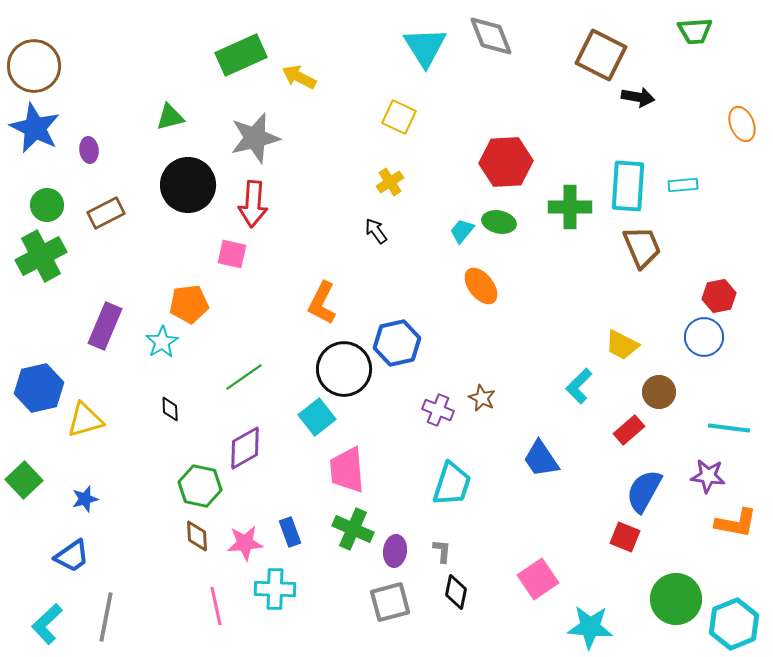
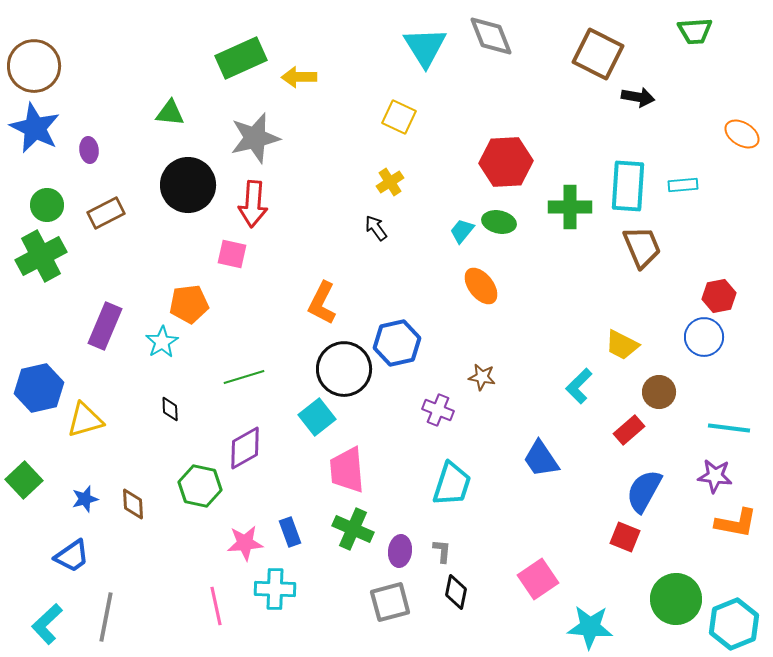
green rectangle at (241, 55): moved 3 px down
brown square at (601, 55): moved 3 px left, 1 px up
yellow arrow at (299, 77): rotated 28 degrees counterclockwise
green triangle at (170, 117): moved 4 px up; rotated 20 degrees clockwise
orange ellipse at (742, 124): moved 10 px down; rotated 36 degrees counterclockwise
black arrow at (376, 231): moved 3 px up
green line at (244, 377): rotated 18 degrees clockwise
brown star at (482, 398): moved 21 px up; rotated 16 degrees counterclockwise
purple star at (708, 476): moved 7 px right
brown diamond at (197, 536): moved 64 px left, 32 px up
purple ellipse at (395, 551): moved 5 px right
